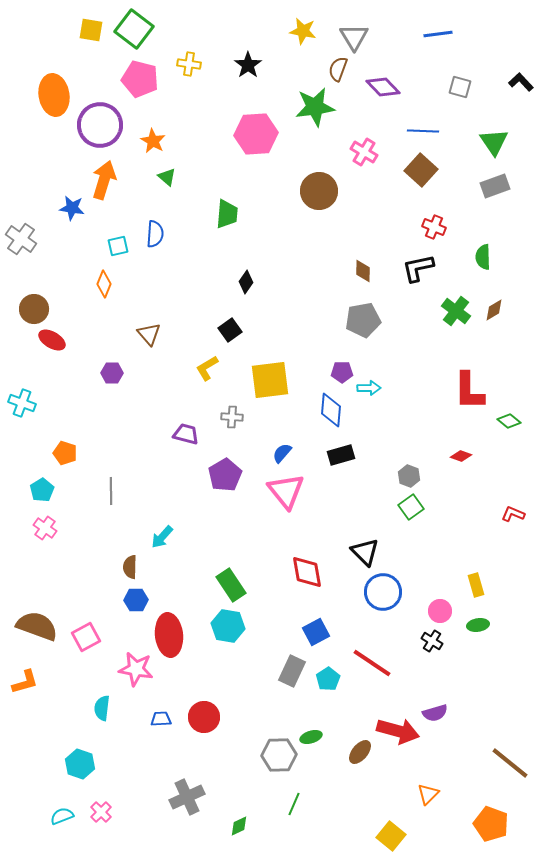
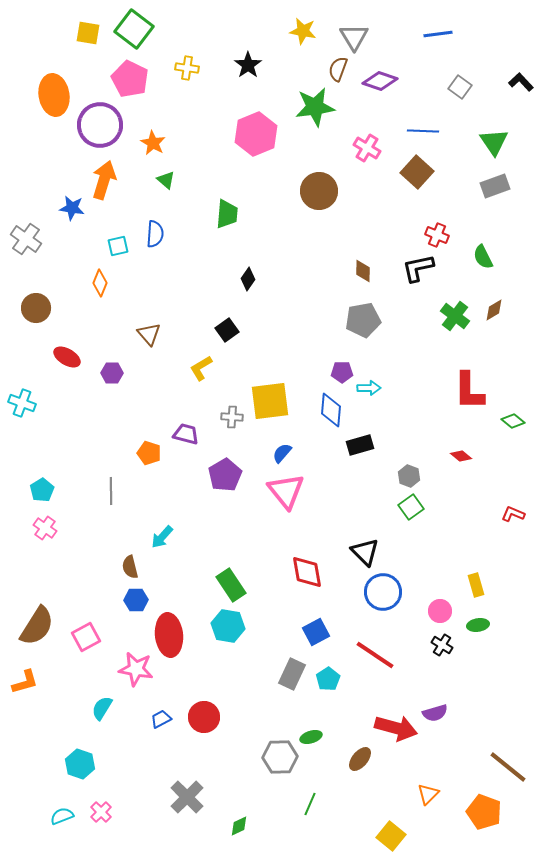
yellow square at (91, 30): moved 3 px left, 3 px down
yellow cross at (189, 64): moved 2 px left, 4 px down
pink pentagon at (140, 79): moved 10 px left; rotated 12 degrees clockwise
purple diamond at (383, 87): moved 3 px left, 6 px up; rotated 28 degrees counterclockwise
gray square at (460, 87): rotated 20 degrees clockwise
pink hexagon at (256, 134): rotated 18 degrees counterclockwise
orange star at (153, 141): moved 2 px down
pink cross at (364, 152): moved 3 px right, 4 px up
brown square at (421, 170): moved 4 px left, 2 px down
green triangle at (167, 177): moved 1 px left, 3 px down
red cross at (434, 227): moved 3 px right, 8 px down
gray cross at (21, 239): moved 5 px right
green semicircle at (483, 257): rotated 25 degrees counterclockwise
black diamond at (246, 282): moved 2 px right, 3 px up
orange diamond at (104, 284): moved 4 px left, 1 px up
brown circle at (34, 309): moved 2 px right, 1 px up
green cross at (456, 311): moved 1 px left, 5 px down
black square at (230, 330): moved 3 px left
red ellipse at (52, 340): moved 15 px right, 17 px down
yellow L-shape at (207, 368): moved 6 px left
yellow square at (270, 380): moved 21 px down
green diamond at (509, 421): moved 4 px right
orange pentagon at (65, 453): moved 84 px right
black rectangle at (341, 455): moved 19 px right, 10 px up
red diamond at (461, 456): rotated 20 degrees clockwise
brown semicircle at (130, 567): rotated 15 degrees counterclockwise
brown semicircle at (37, 626): rotated 102 degrees clockwise
black cross at (432, 641): moved 10 px right, 4 px down
red line at (372, 663): moved 3 px right, 8 px up
gray rectangle at (292, 671): moved 3 px down
cyan semicircle at (102, 708): rotated 25 degrees clockwise
blue trapezoid at (161, 719): rotated 25 degrees counterclockwise
red arrow at (398, 731): moved 2 px left, 3 px up
brown ellipse at (360, 752): moved 7 px down
gray hexagon at (279, 755): moved 1 px right, 2 px down
brown line at (510, 763): moved 2 px left, 4 px down
gray cross at (187, 797): rotated 20 degrees counterclockwise
green line at (294, 804): moved 16 px right
orange pentagon at (491, 824): moved 7 px left, 12 px up
